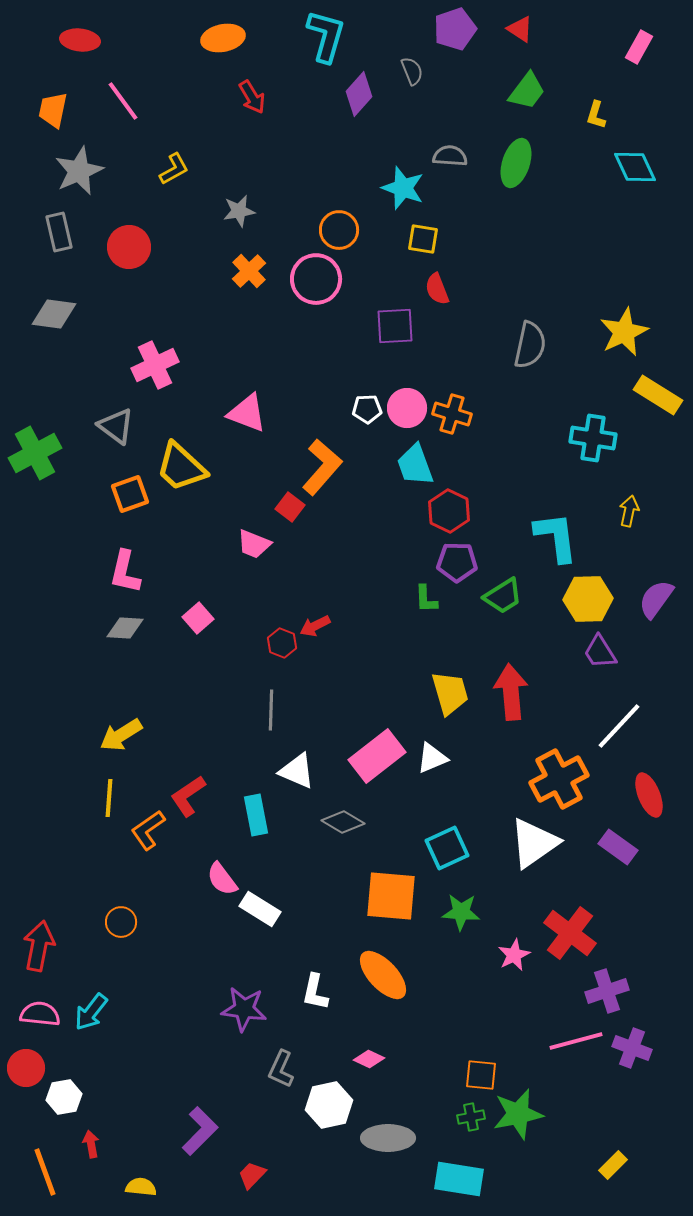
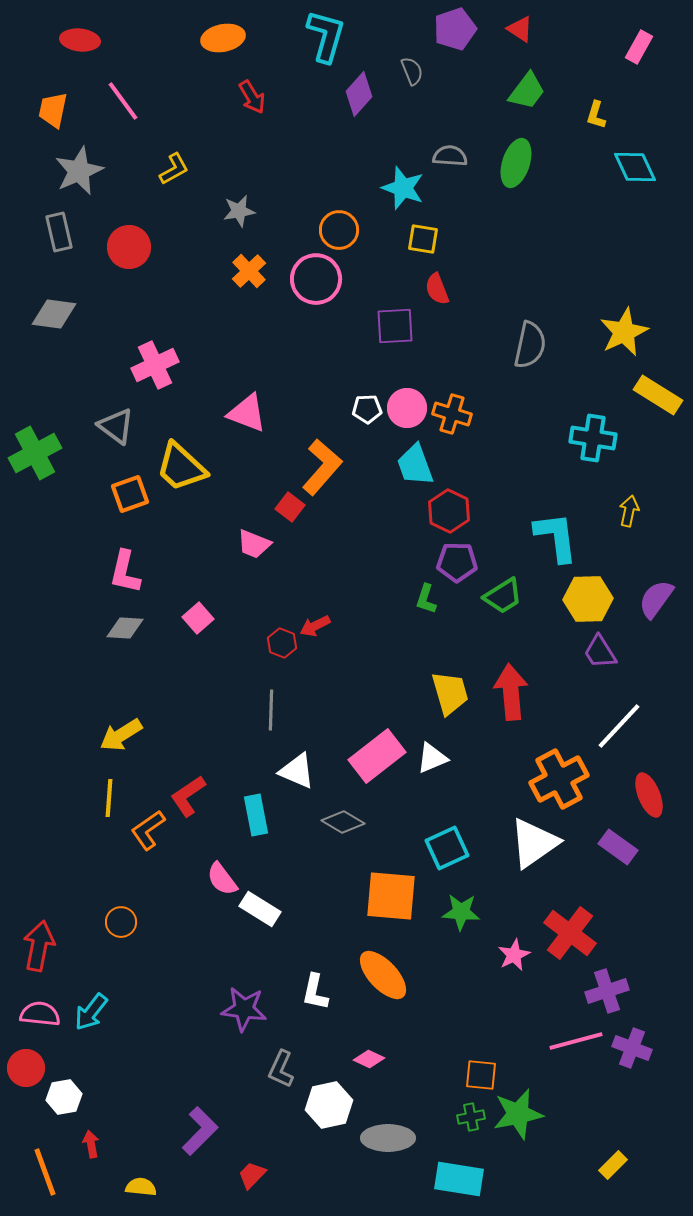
green L-shape at (426, 599): rotated 20 degrees clockwise
